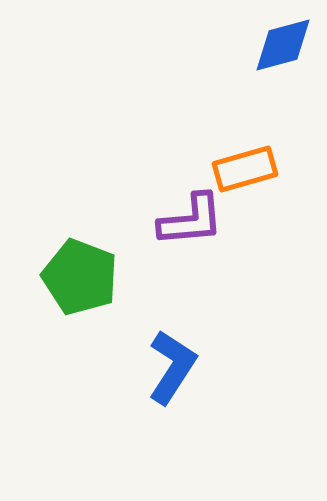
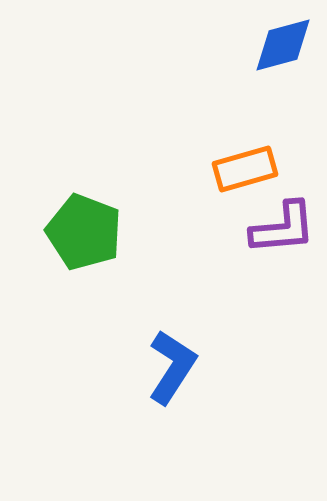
purple L-shape: moved 92 px right, 8 px down
green pentagon: moved 4 px right, 45 px up
